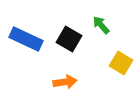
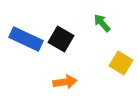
green arrow: moved 1 px right, 2 px up
black square: moved 8 px left
